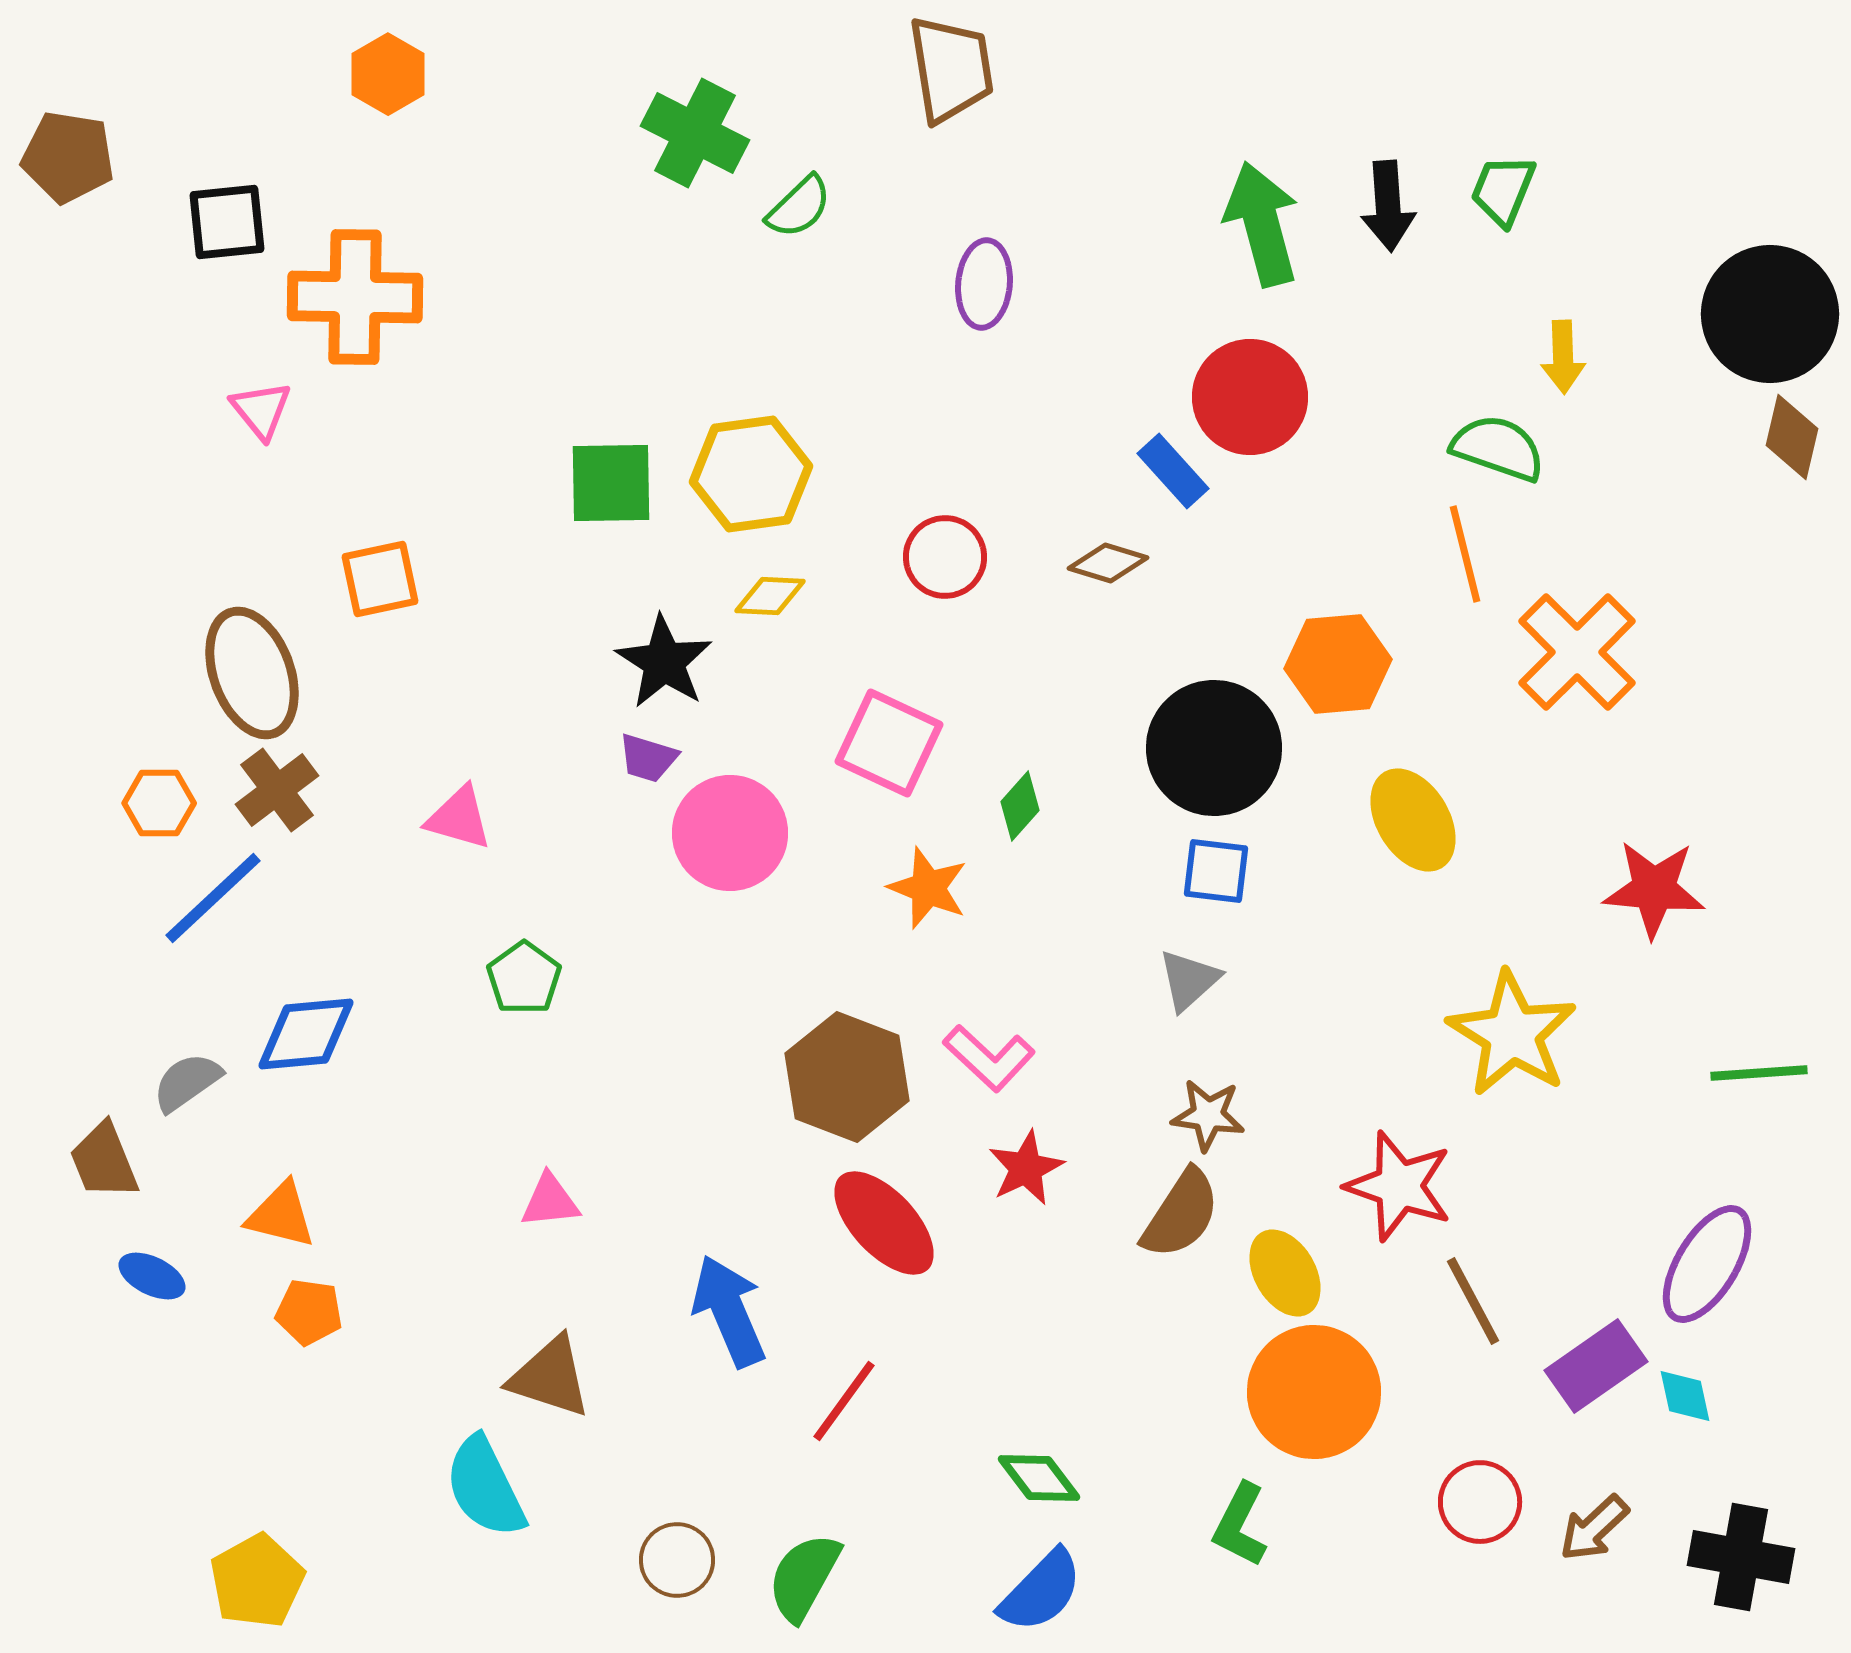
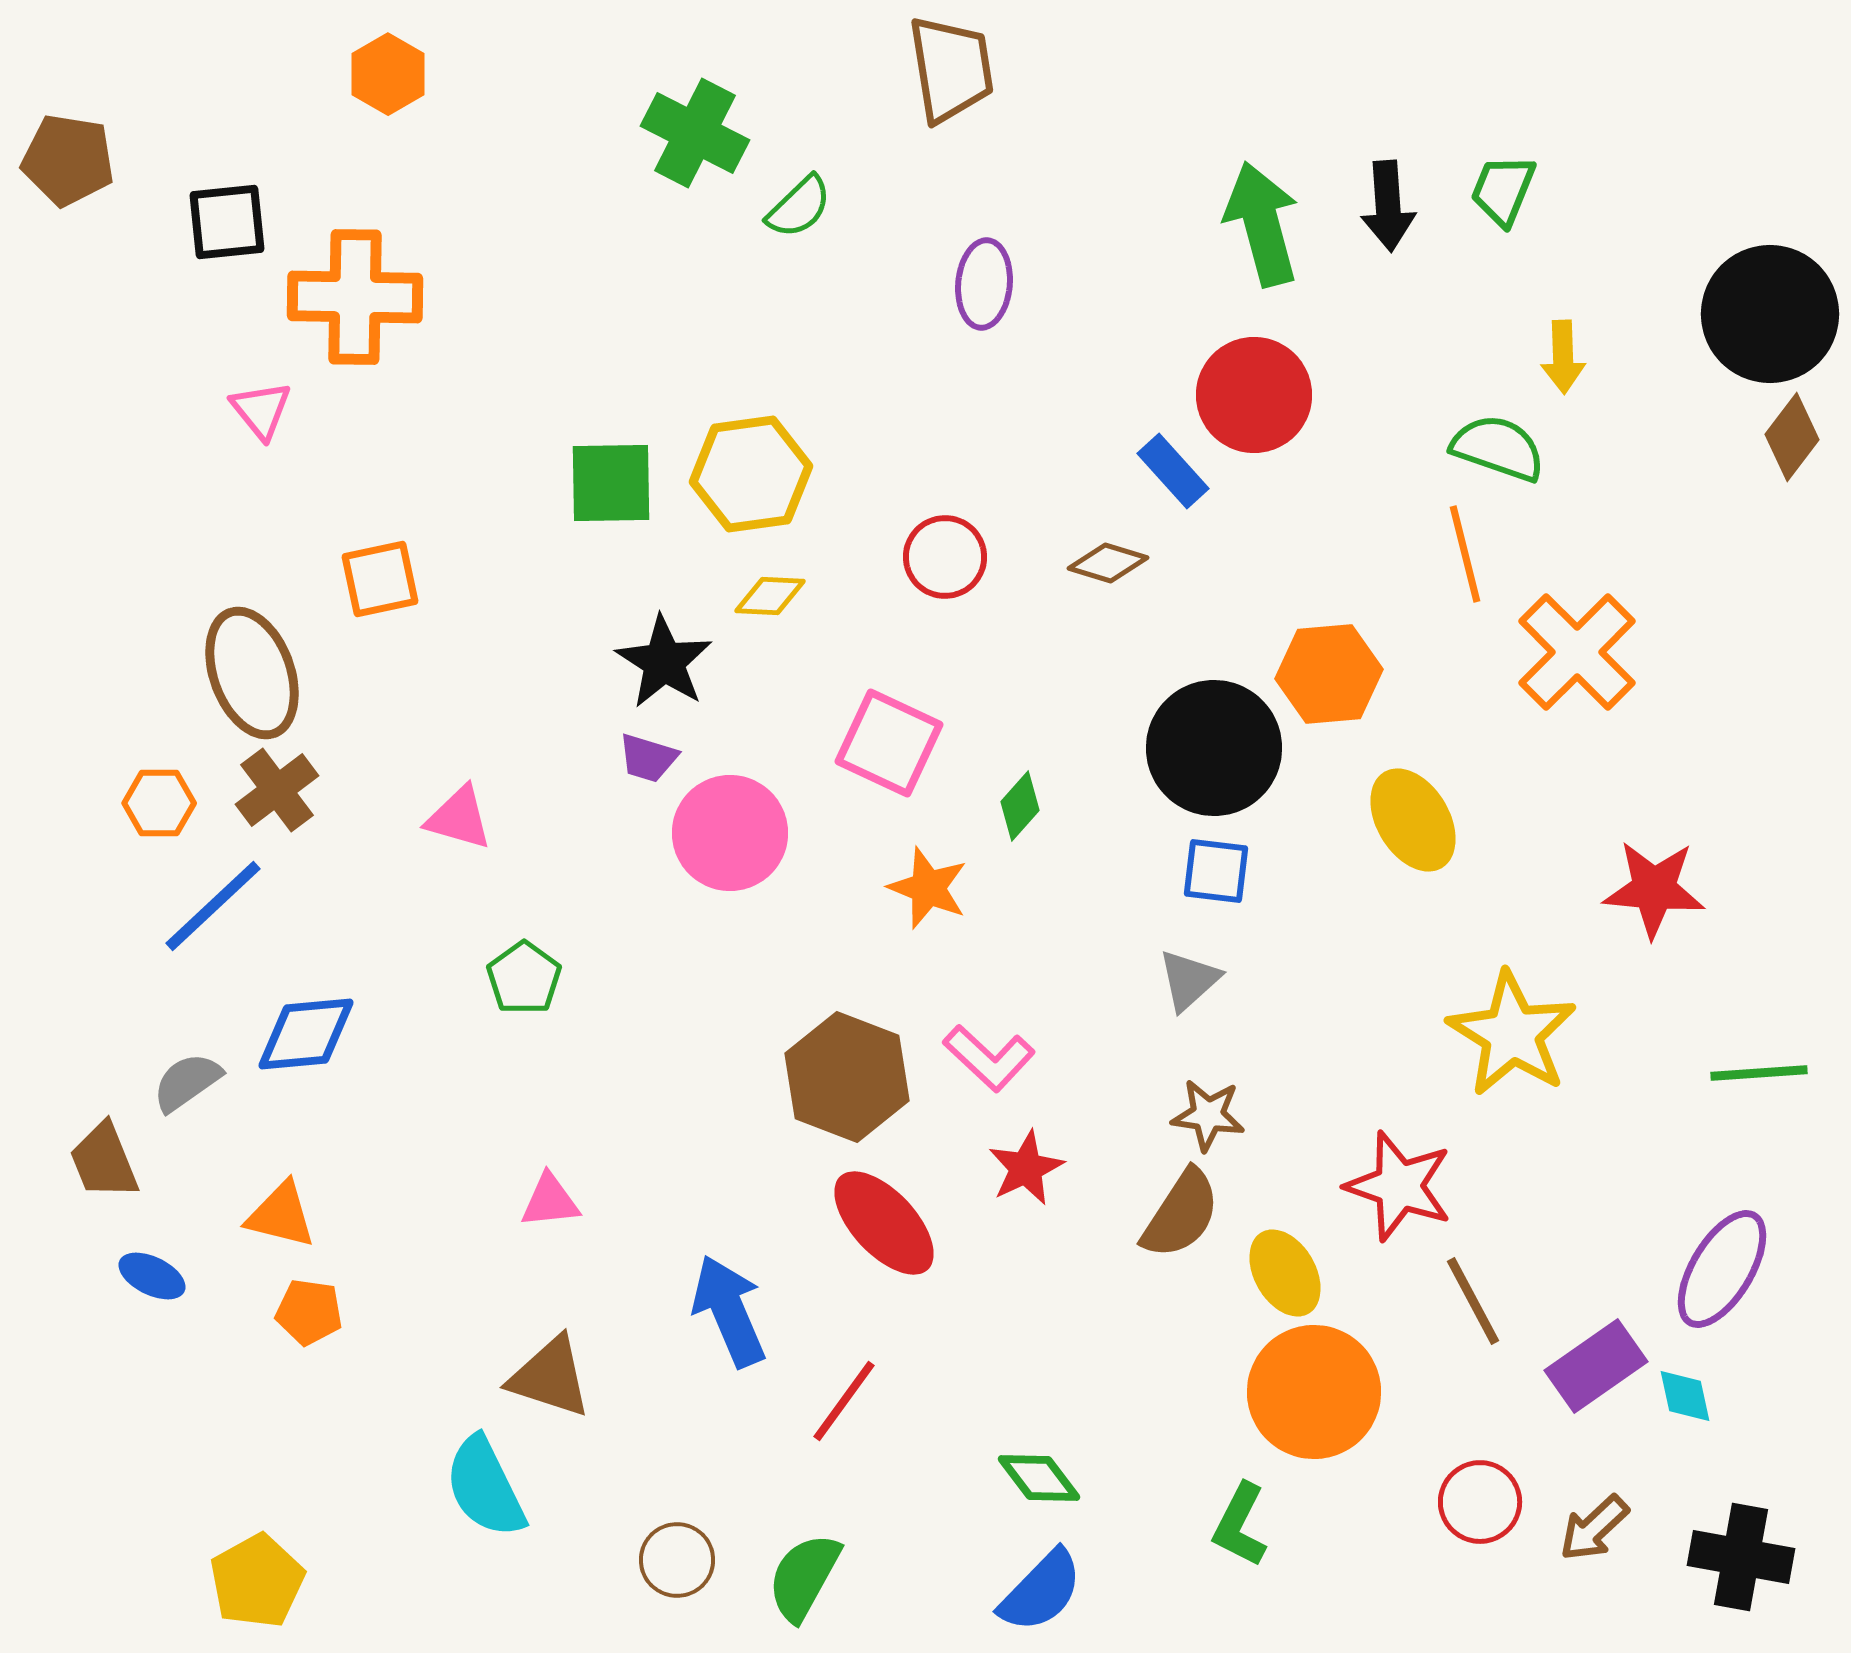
brown pentagon at (68, 157): moved 3 px down
red circle at (1250, 397): moved 4 px right, 2 px up
brown diamond at (1792, 437): rotated 24 degrees clockwise
orange hexagon at (1338, 664): moved 9 px left, 10 px down
blue line at (213, 898): moved 8 px down
purple ellipse at (1707, 1264): moved 15 px right, 5 px down
